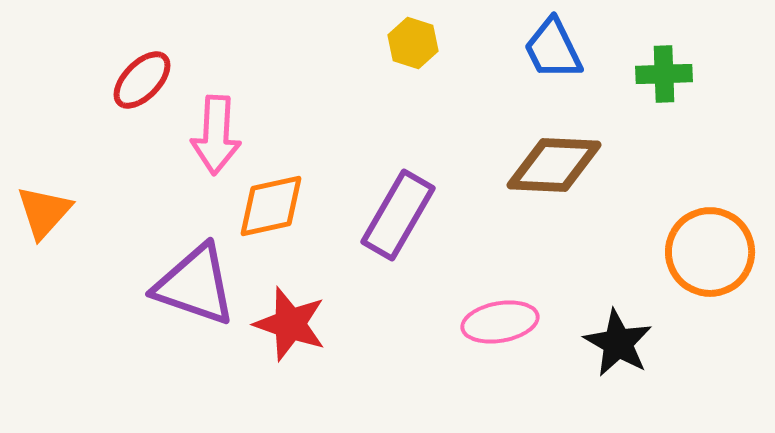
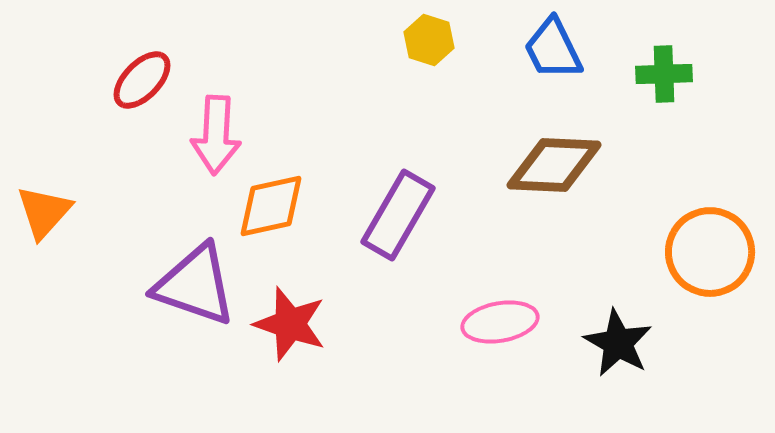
yellow hexagon: moved 16 px right, 3 px up
